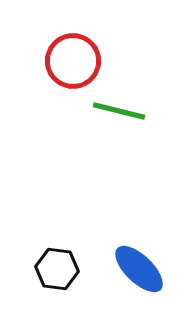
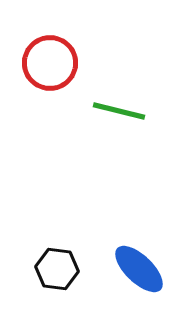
red circle: moved 23 px left, 2 px down
